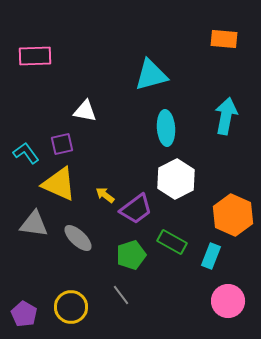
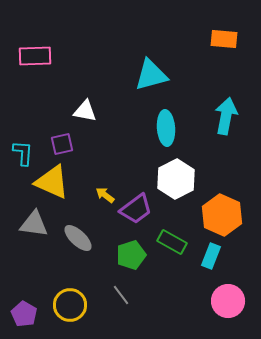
cyan L-shape: moved 3 px left; rotated 40 degrees clockwise
yellow triangle: moved 7 px left, 2 px up
orange hexagon: moved 11 px left
yellow circle: moved 1 px left, 2 px up
